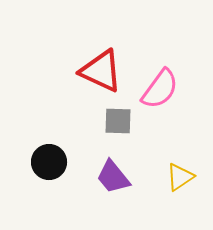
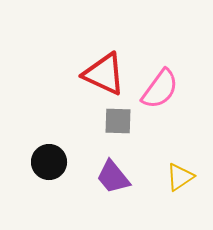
red triangle: moved 3 px right, 3 px down
